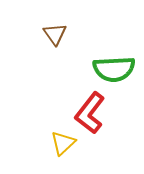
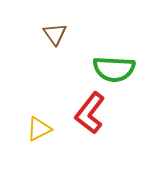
green semicircle: rotated 6 degrees clockwise
yellow triangle: moved 24 px left, 14 px up; rotated 16 degrees clockwise
